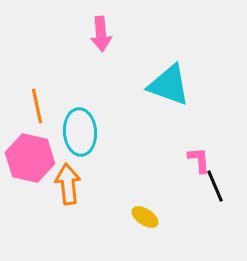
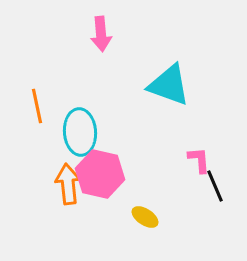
pink hexagon: moved 70 px right, 16 px down
